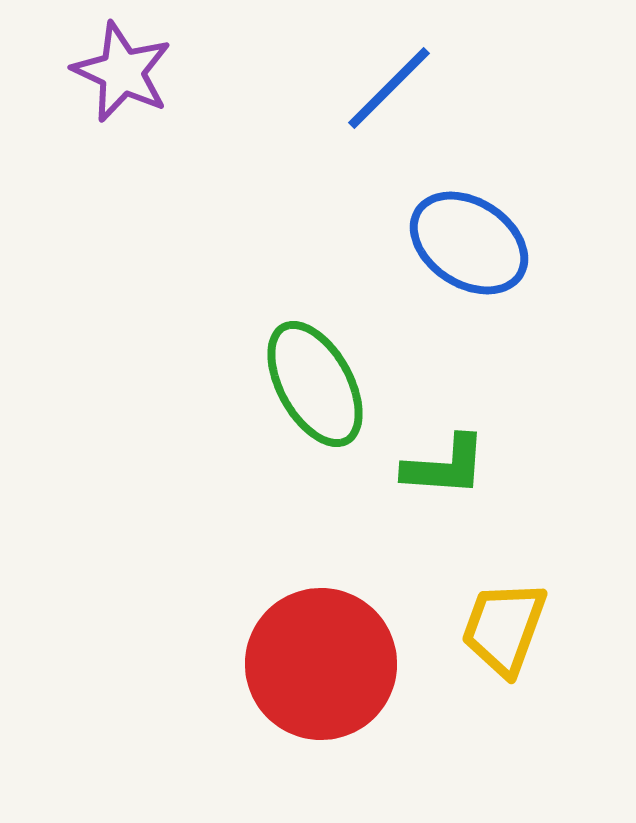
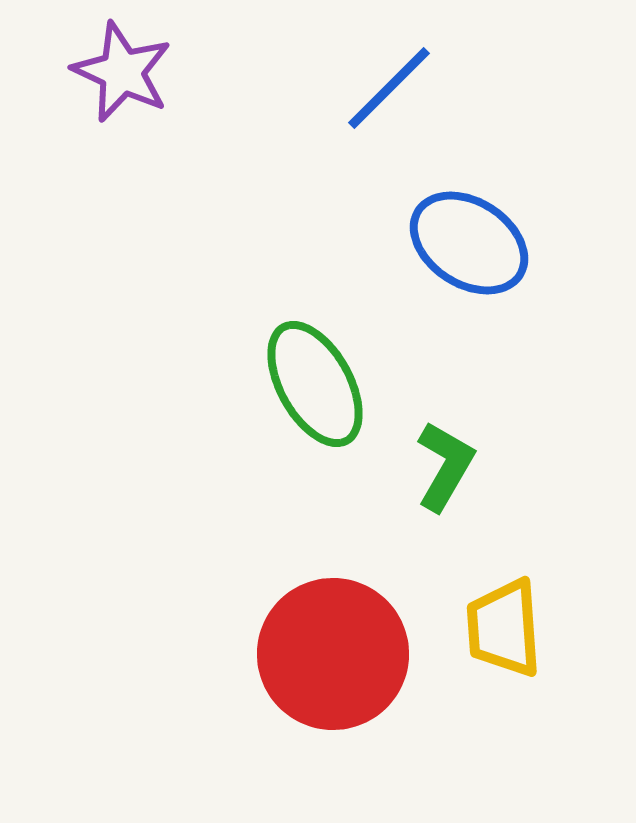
green L-shape: rotated 64 degrees counterclockwise
yellow trapezoid: rotated 24 degrees counterclockwise
red circle: moved 12 px right, 10 px up
